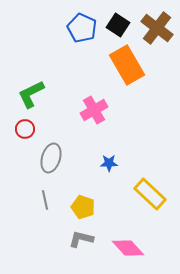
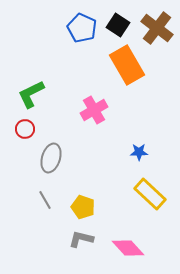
blue star: moved 30 px right, 11 px up
gray line: rotated 18 degrees counterclockwise
